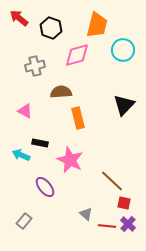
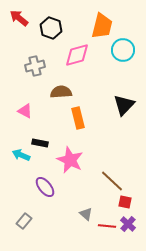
orange trapezoid: moved 5 px right, 1 px down
red square: moved 1 px right, 1 px up
